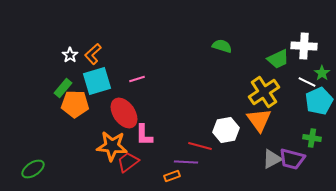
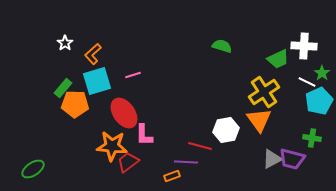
white star: moved 5 px left, 12 px up
pink line: moved 4 px left, 4 px up
